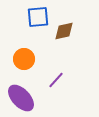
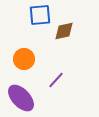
blue square: moved 2 px right, 2 px up
